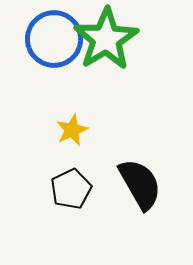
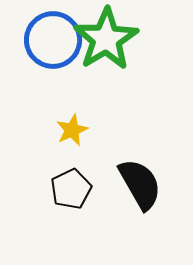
blue circle: moved 1 px left, 1 px down
